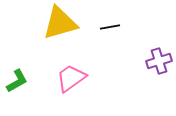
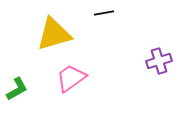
yellow triangle: moved 6 px left, 11 px down
black line: moved 6 px left, 14 px up
green L-shape: moved 8 px down
